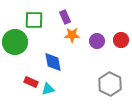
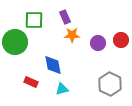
purple circle: moved 1 px right, 2 px down
blue diamond: moved 3 px down
cyan triangle: moved 14 px right
